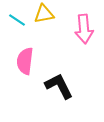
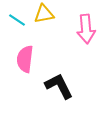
pink arrow: moved 2 px right
pink semicircle: moved 2 px up
